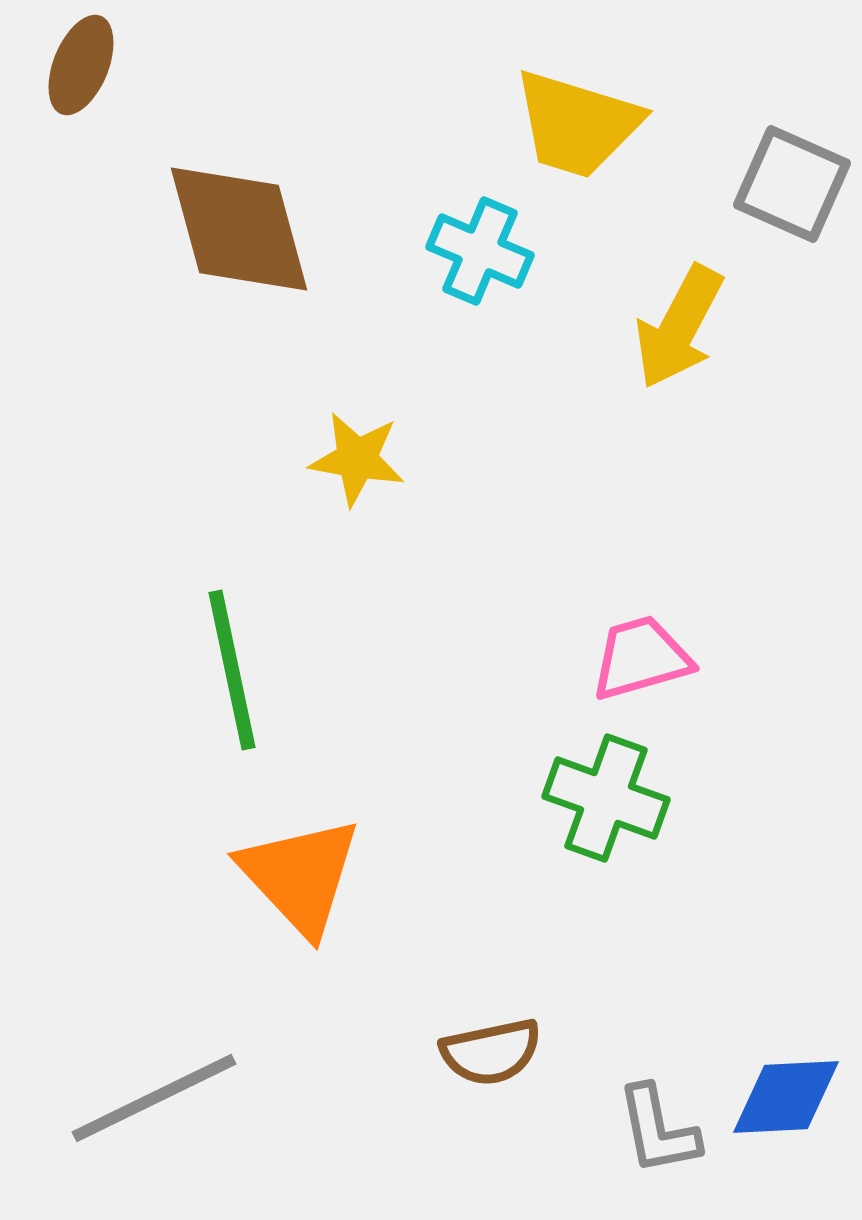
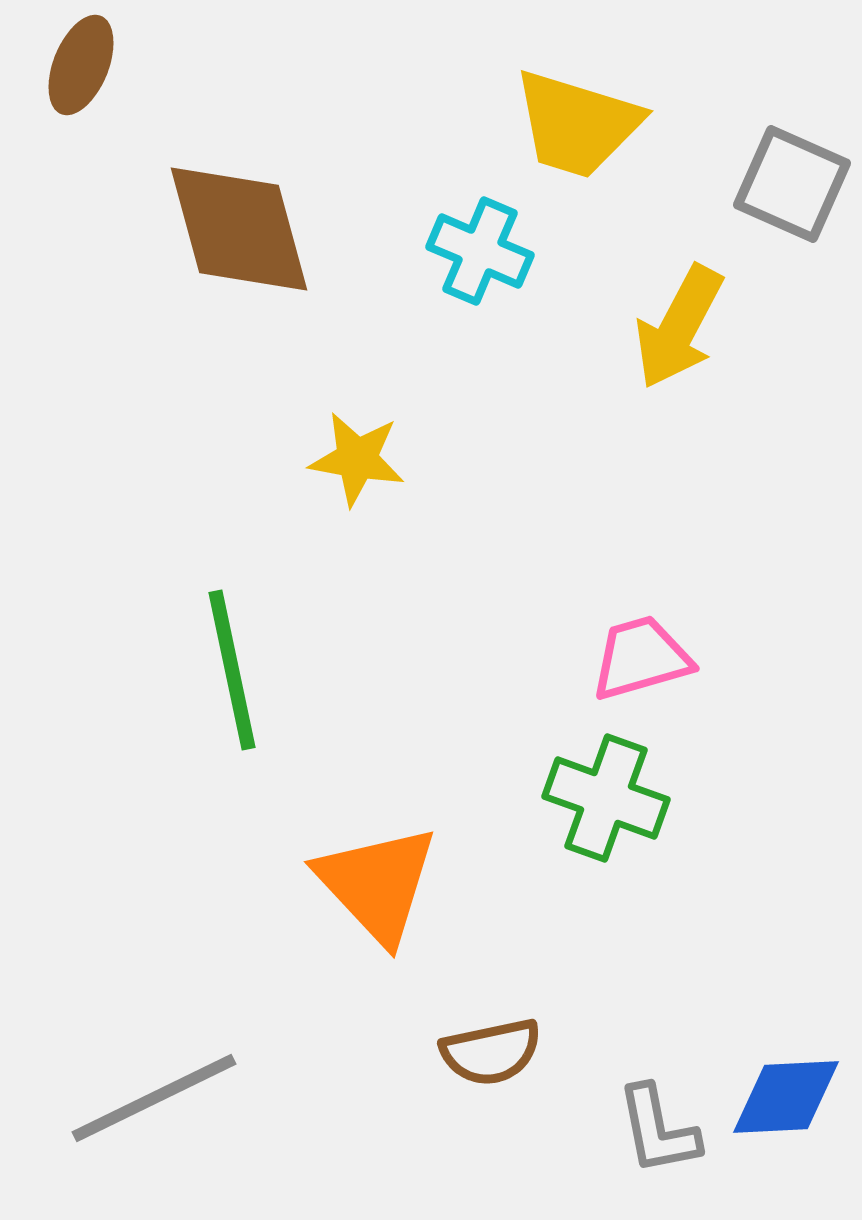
orange triangle: moved 77 px right, 8 px down
